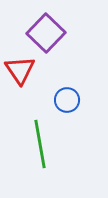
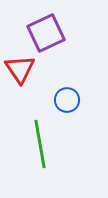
purple square: rotated 21 degrees clockwise
red triangle: moved 1 px up
